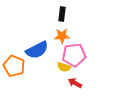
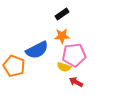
black rectangle: rotated 48 degrees clockwise
red arrow: moved 1 px right, 1 px up
